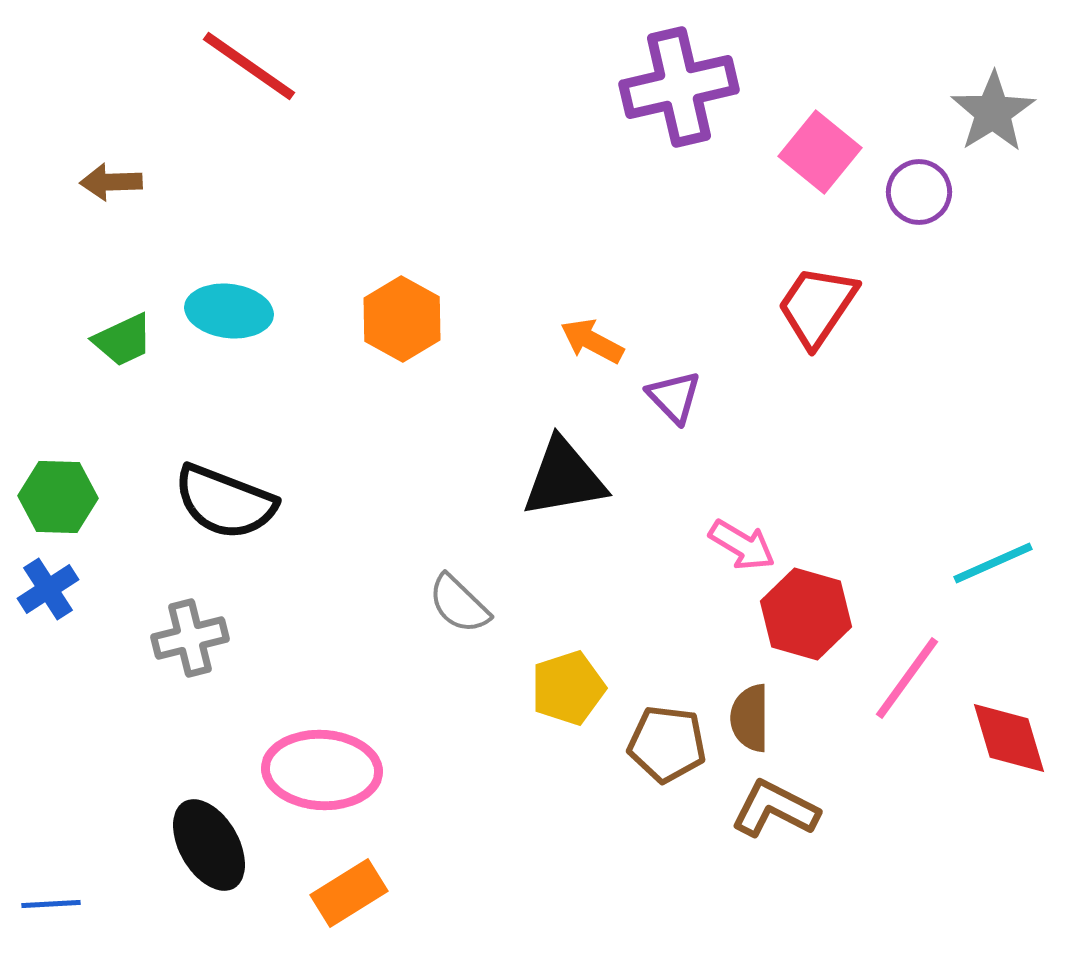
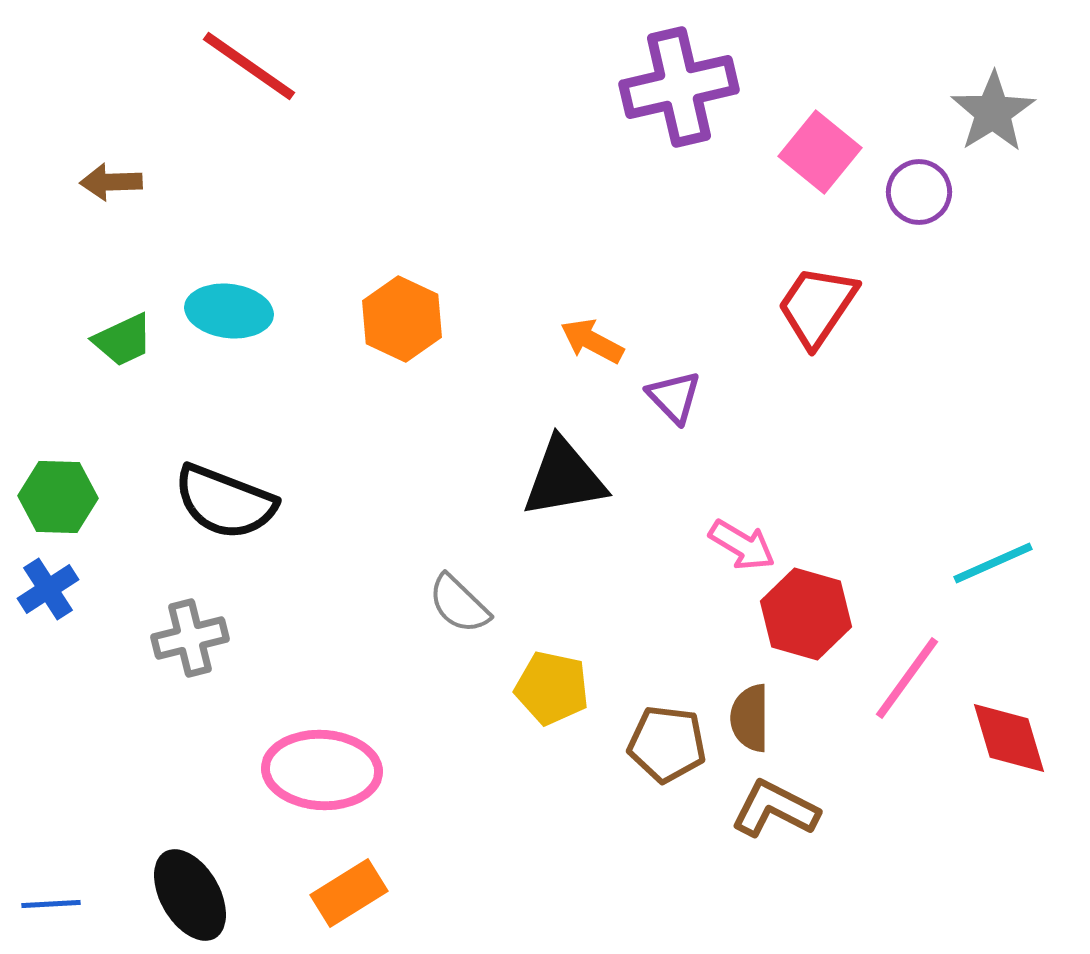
orange hexagon: rotated 4 degrees counterclockwise
yellow pentagon: moved 16 px left; rotated 30 degrees clockwise
black ellipse: moved 19 px left, 50 px down
